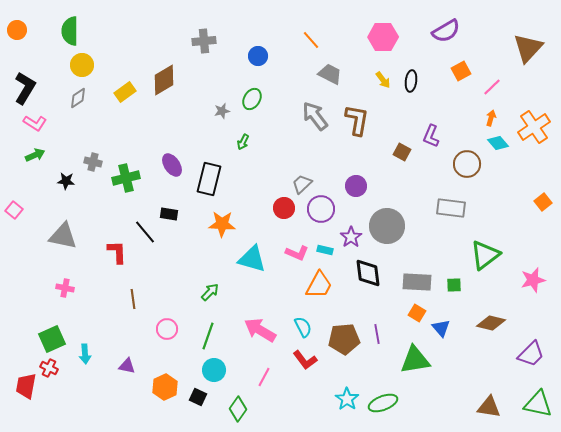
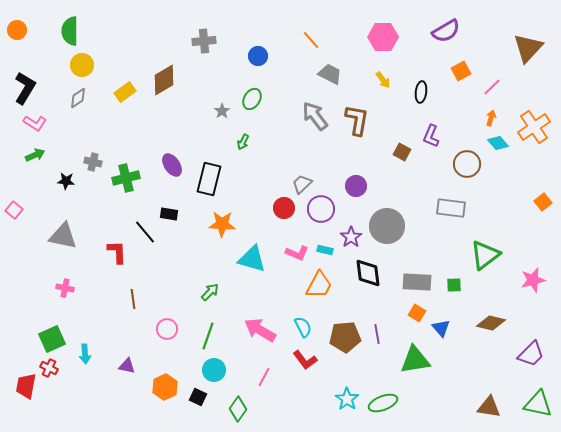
black ellipse at (411, 81): moved 10 px right, 11 px down
gray star at (222, 111): rotated 21 degrees counterclockwise
brown pentagon at (344, 339): moved 1 px right, 2 px up
